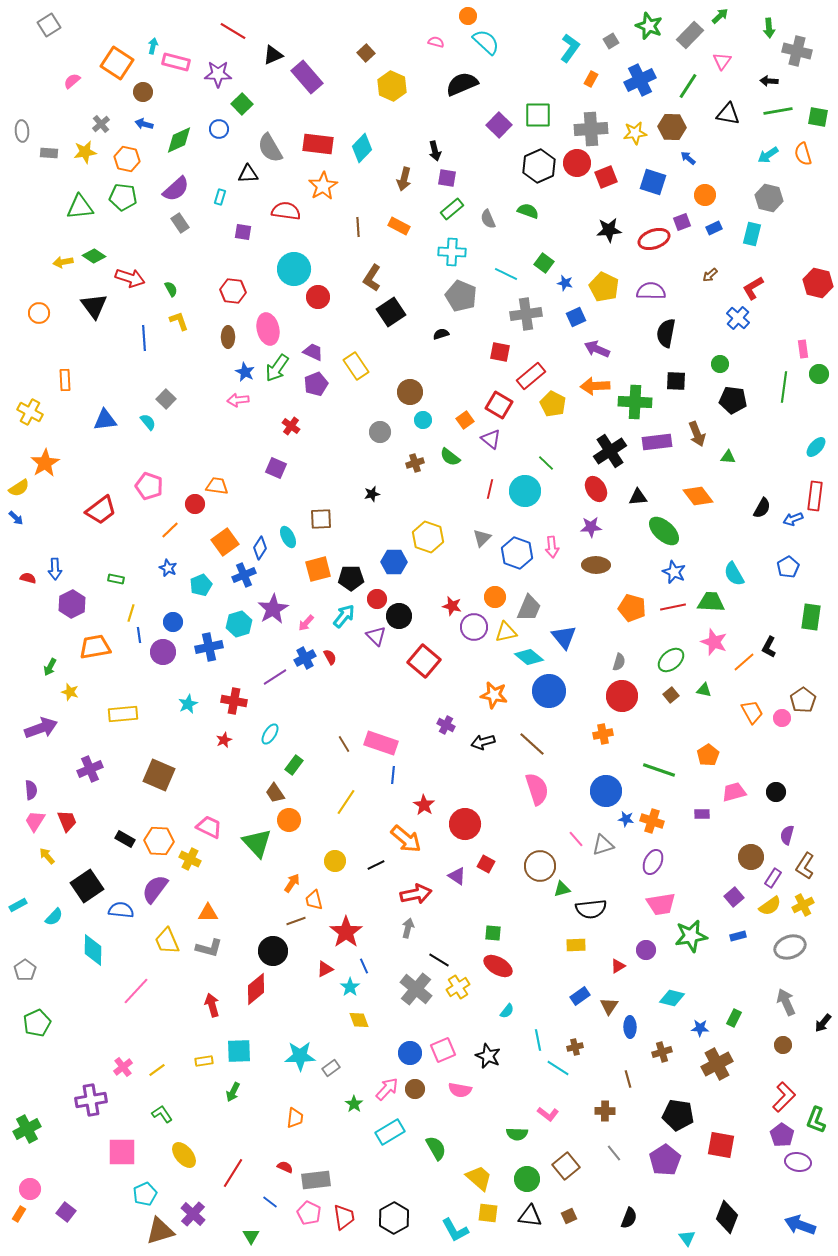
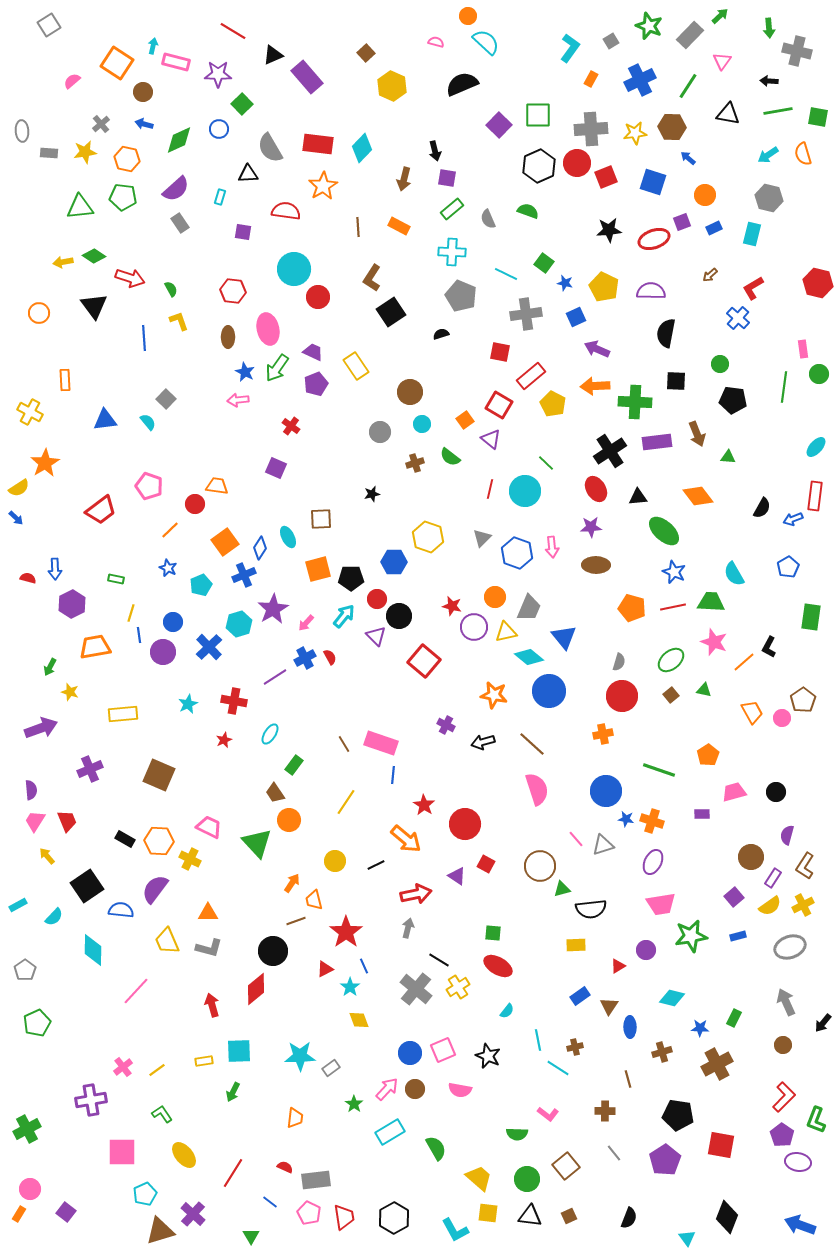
cyan circle at (423, 420): moved 1 px left, 4 px down
blue cross at (209, 647): rotated 32 degrees counterclockwise
